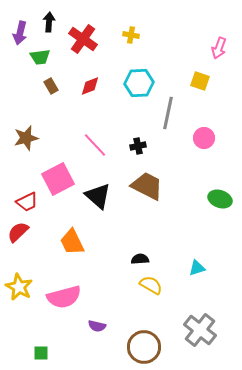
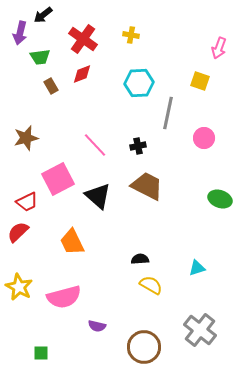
black arrow: moved 6 px left, 7 px up; rotated 132 degrees counterclockwise
red diamond: moved 8 px left, 12 px up
